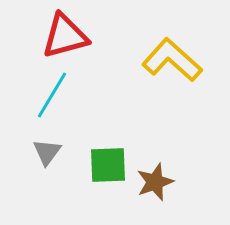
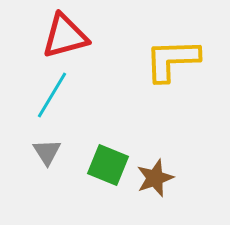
yellow L-shape: rotated 44 degrees counterclockwise
gray triangle: rotated 8 degrees counterclockwise
green square: rotated 24 degrees clockwise
brown star: moved 4 px up
